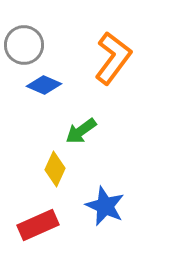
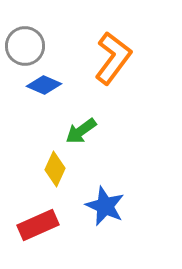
gray circle: moved 1 px right, 1 px down
